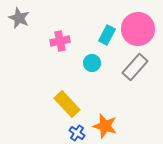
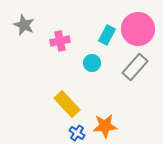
gray star: moved 5 px right, 7 px down
orange star: rotated 20 degrees counterclockwise
